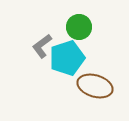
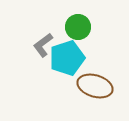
green circle: moved 1 px left
gray L-shape: moved 1 px right, 1 px up
